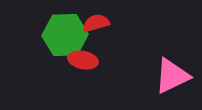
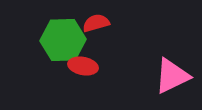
green hexagon: moved 2 px left, 5 px down
red ellipse: moved 6 px down
